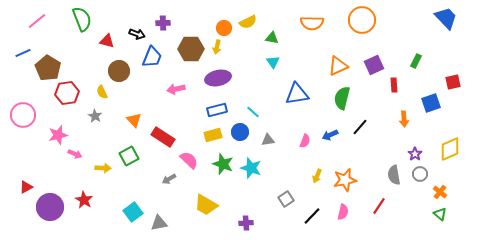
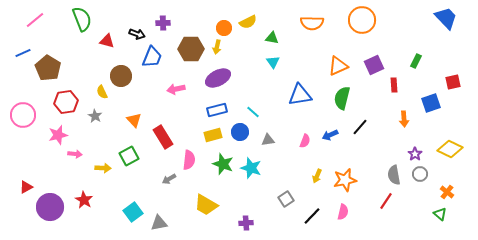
pink line at (37, 21): moved 2 px left, 1 px up
brown circle at (119, 71): moved 2 px right, 5 px down
purple ellipse at (218, 78): rotated 15 degrees counterclockwise
red hexagon at (67, 93): moved 1 px left, 9 px down
blue triangle at (297, 94): moved 3 px right, 1 px down
red rectangle at (163, 137): rotated 25 degrees clockwise
yellow diamond at (450, 149): rotated 50 degrees clockwise
pink arrow at (75, 154): rotated 16 degrees counterclockwise
pink semicircle at (189, 160): rotated 54 degrees clockwise
orange cross at (440, 192): moved 7 px right
red line at (379, 206): moved 7 px right, 5 px up
